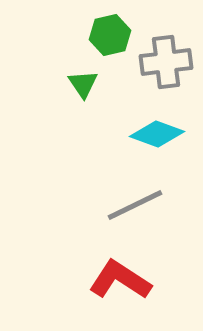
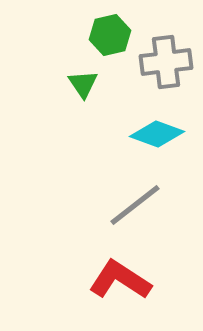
gray line: rotated 12 degrees counterclockwise
